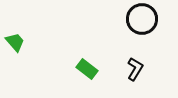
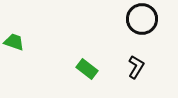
green trapezoid: moved 1 px left; rotated 30 degrees counterclockwise
black L-shape: moved 1 px right, 2 px up
